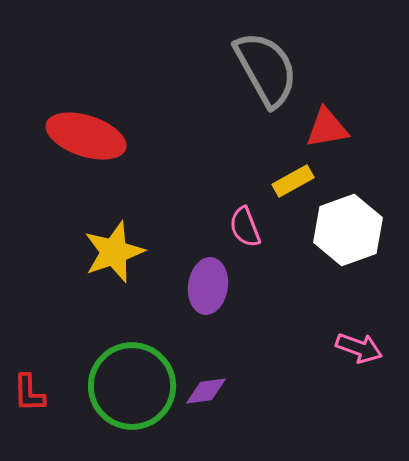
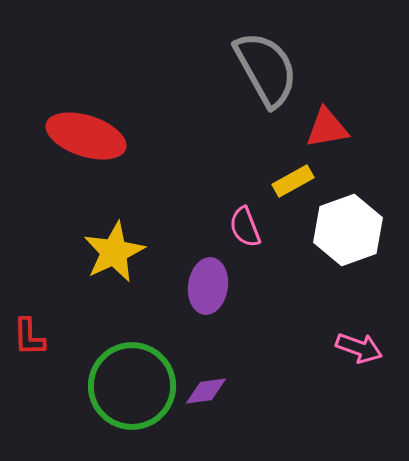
yellow star: rotated 6 degrees counterclockwise
red L-shape: moved 56 px up
